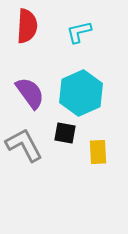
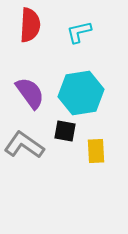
red semicircle: moved 3 px right, 1 px up
cyan hexagon: rotated 15 degrees clockwise
black square: moved 2 px up
gray L-shape: rotated 27 degrees counterclockwise
yellow rectangle: moved 2 px left, 1 px up
